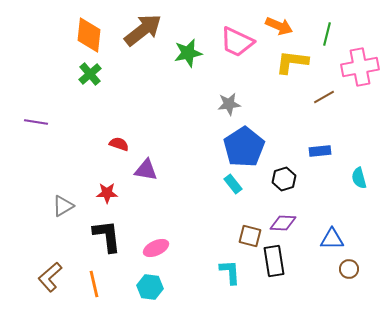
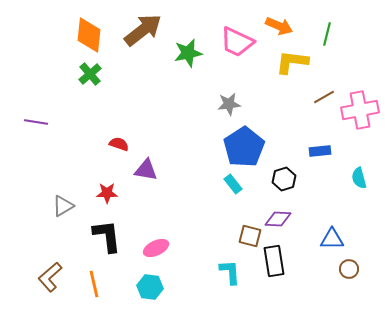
pink cross: moved 43 px down
purple diamond: moved 5 px left, 4 px up
